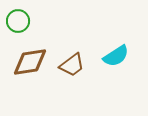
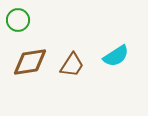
green circle: moved 1 px up
brown trapezoid: rotated 20 degrees counterclockwise
